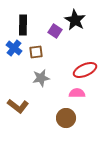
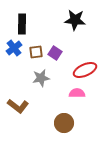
black star: rotated 25 degrees counterclockwise
black rectangle: moved 1 px left, 1 px up
purple square: moved 22 px down
blue cross: rotated 14 degrees clockwise
brown circle: moved 2 px left, 5 px down
